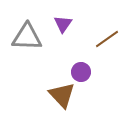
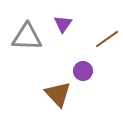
purple circle: moved 2 px right, 1 px up
brown triangle: moved 4 px left, 1 px up
